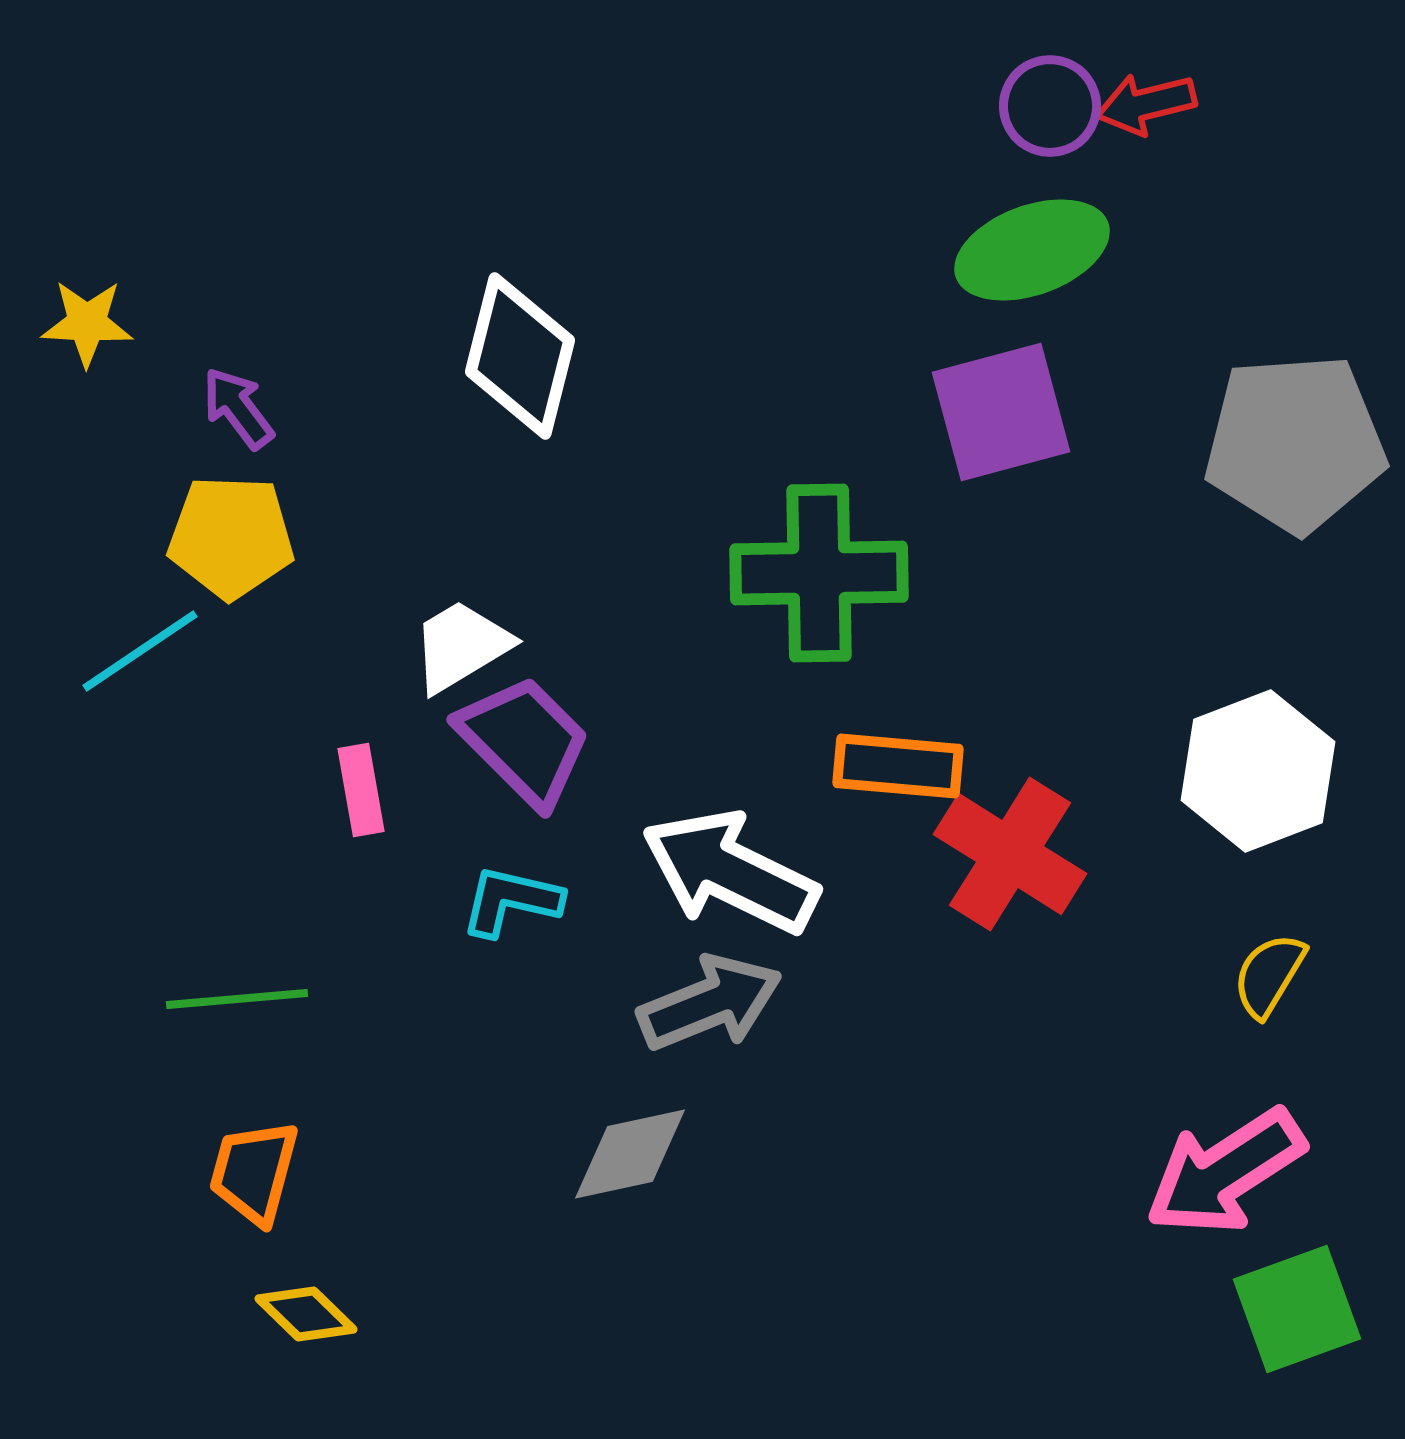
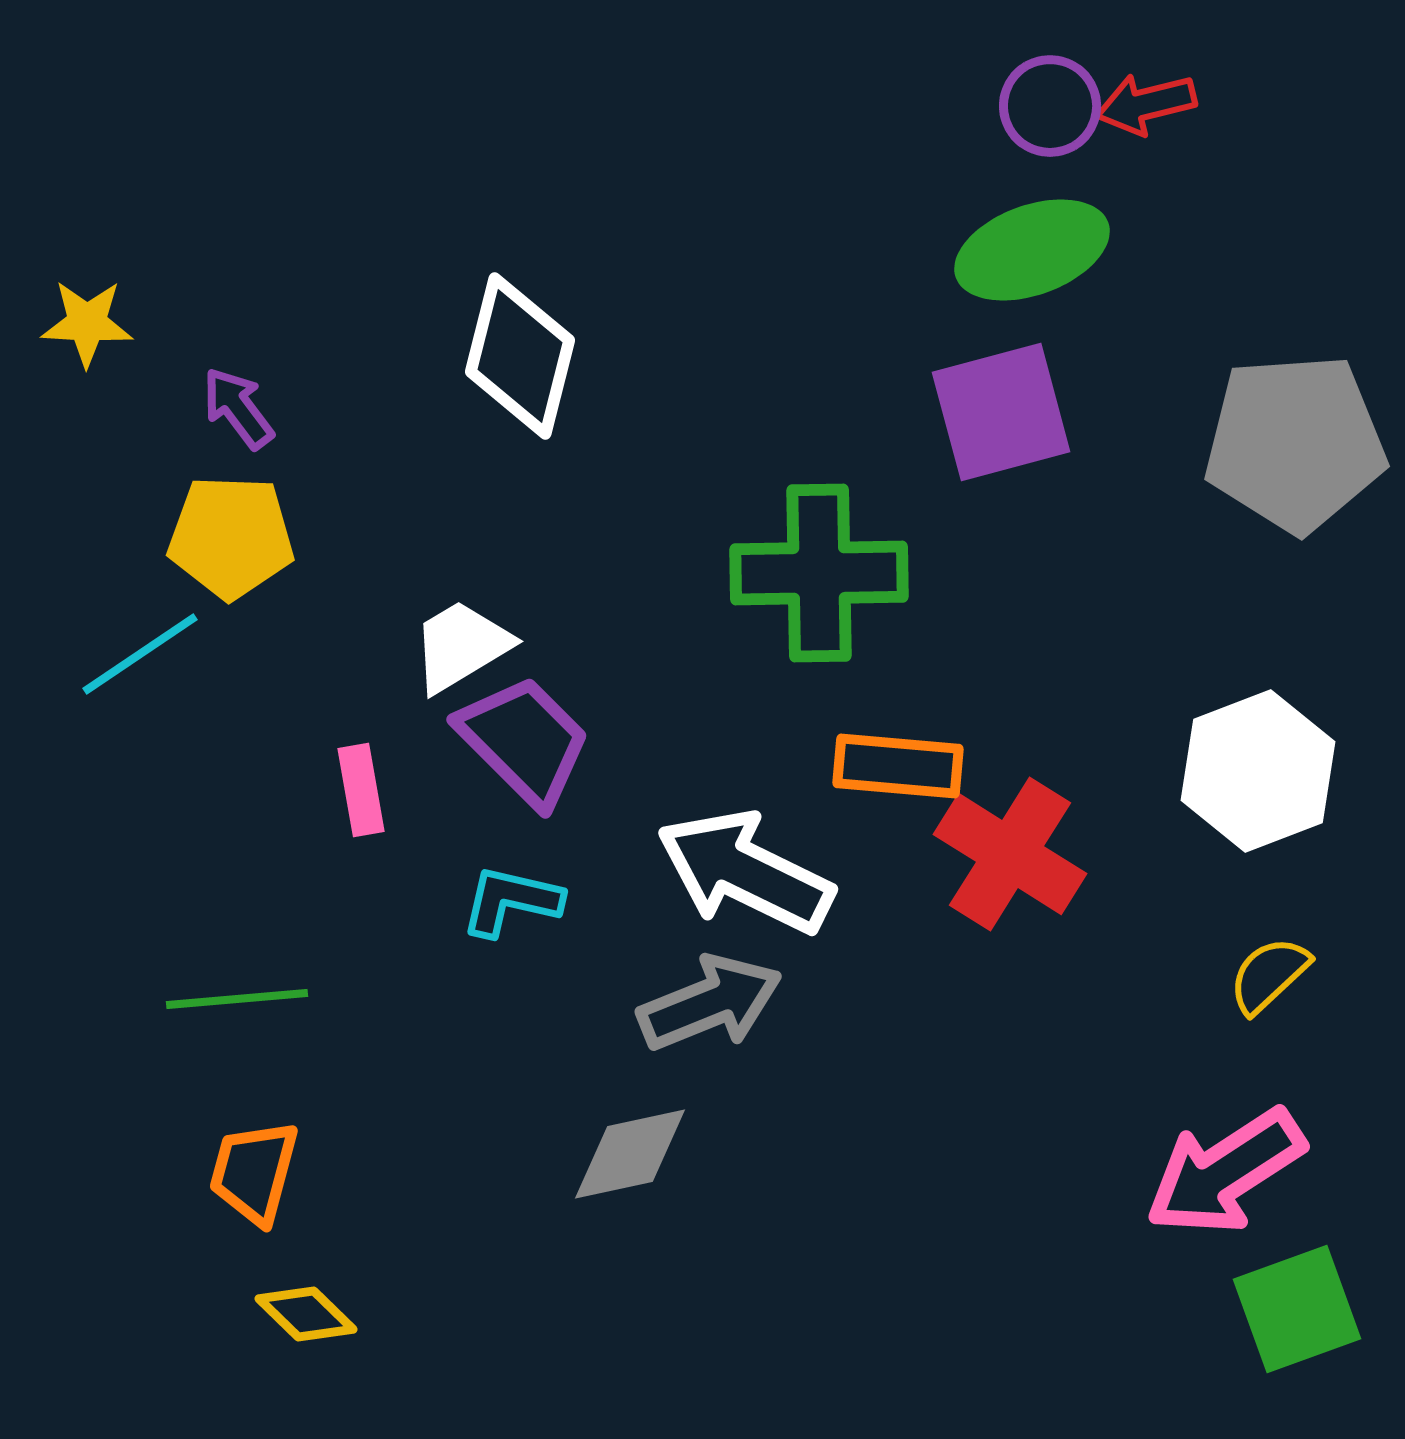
cyan line: moved 3 px down
white arrow: moved 15 px right
yellow semicircle: rotated 16 degrees clockwise
